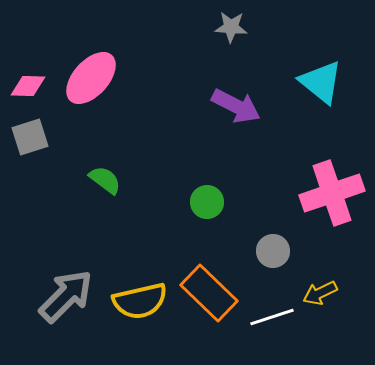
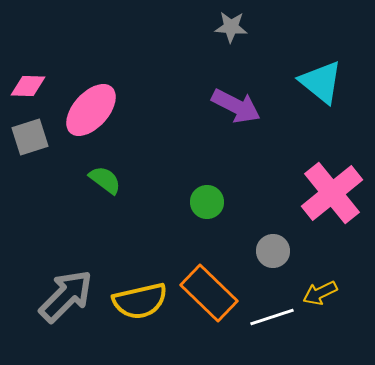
pink ellipse: moved 32 px down
pink cross: rotated 20 degrees counterclockwise
